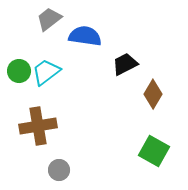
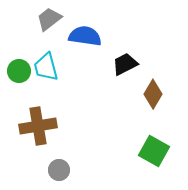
cyan trapezoid: moved 5 px up; rotated 68 degrees counterclockwise
